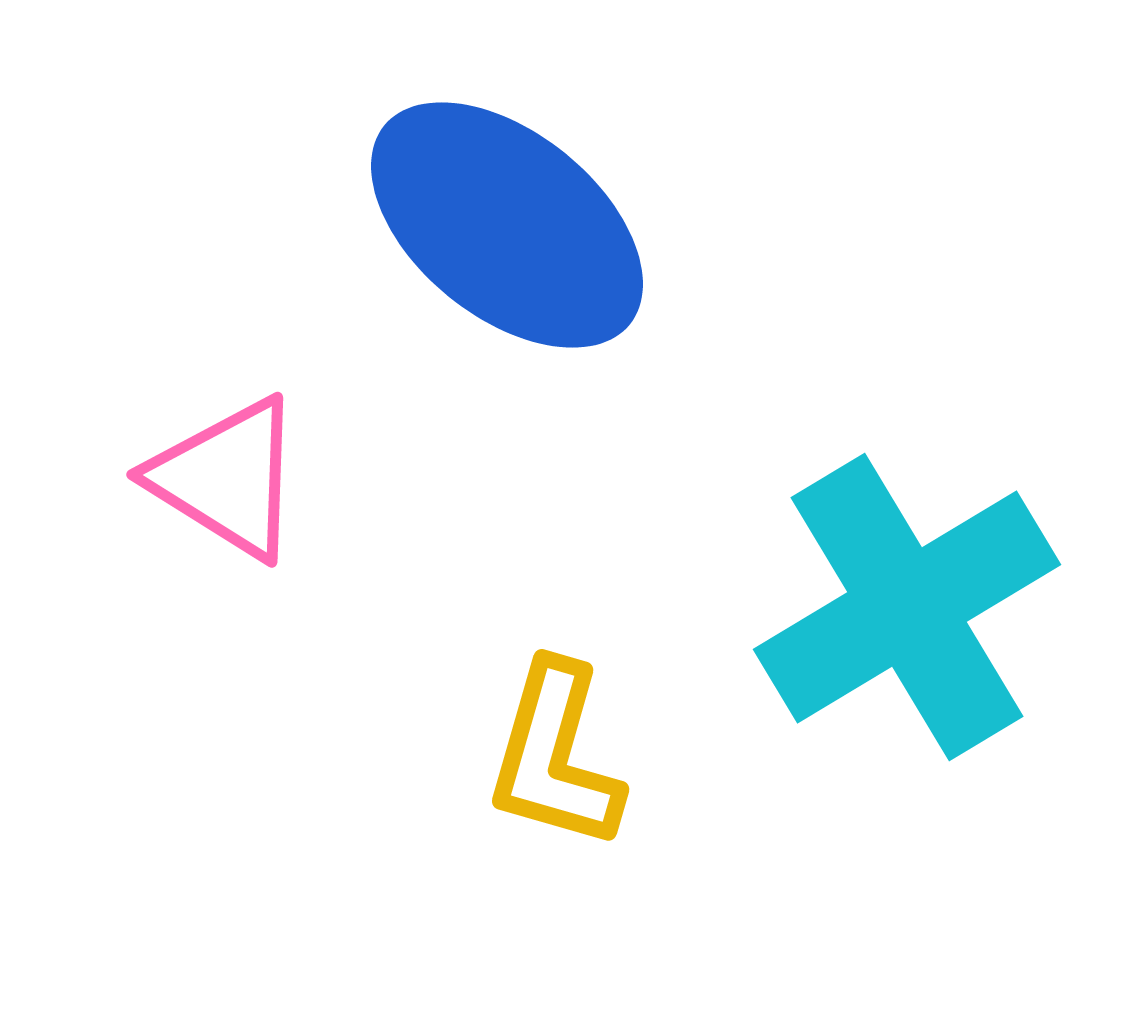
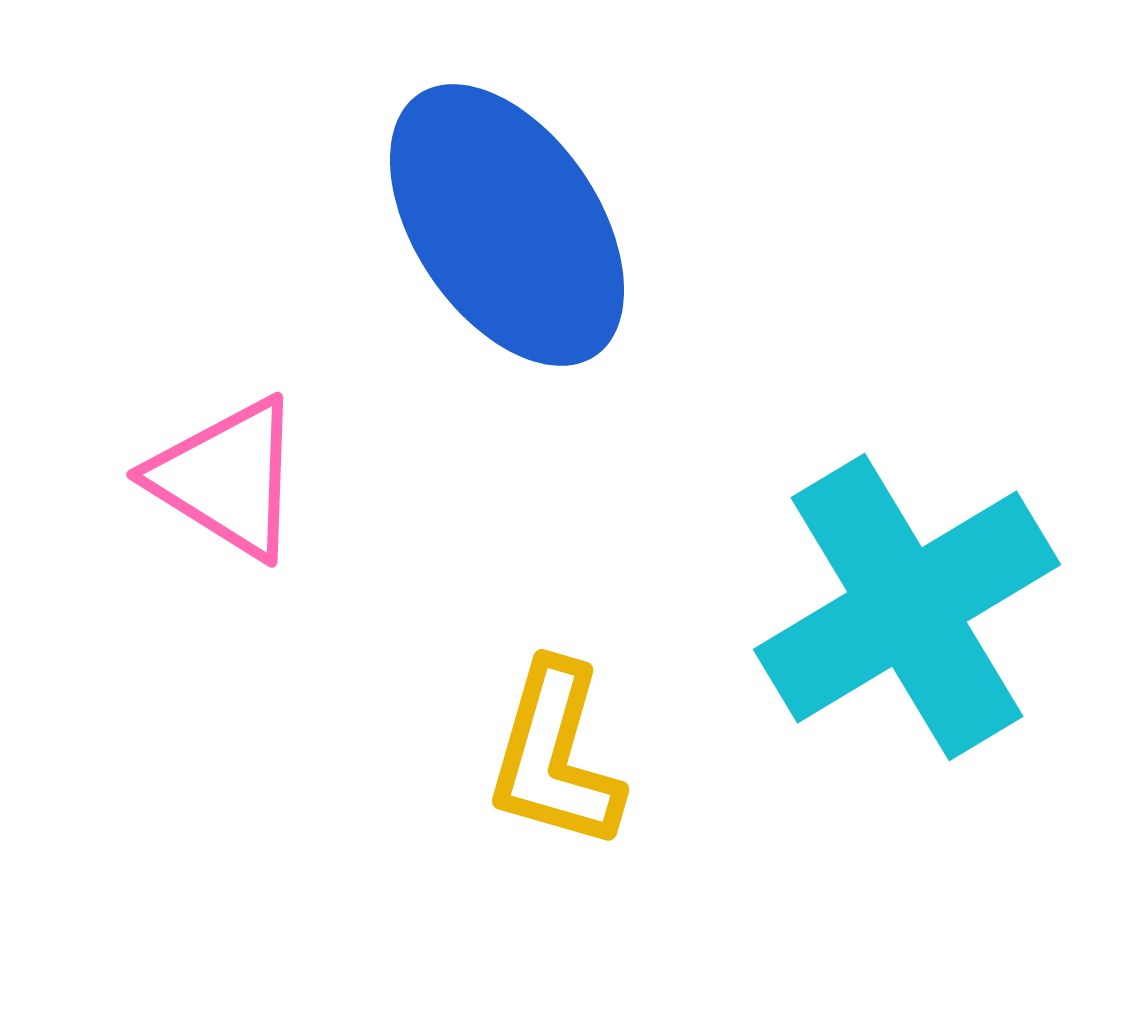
blue ellipse: rotated 17 degrees clockwise
